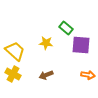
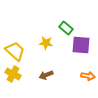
orange arrow: moved 1 px down
